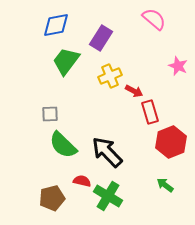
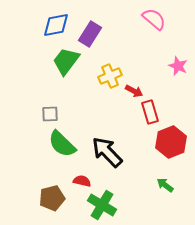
purple rectangle: moved 11 px left, 4 px up
green semicircle: moved 1 px left, 1 px up
green cross: moved 6 px left, 9 px down
